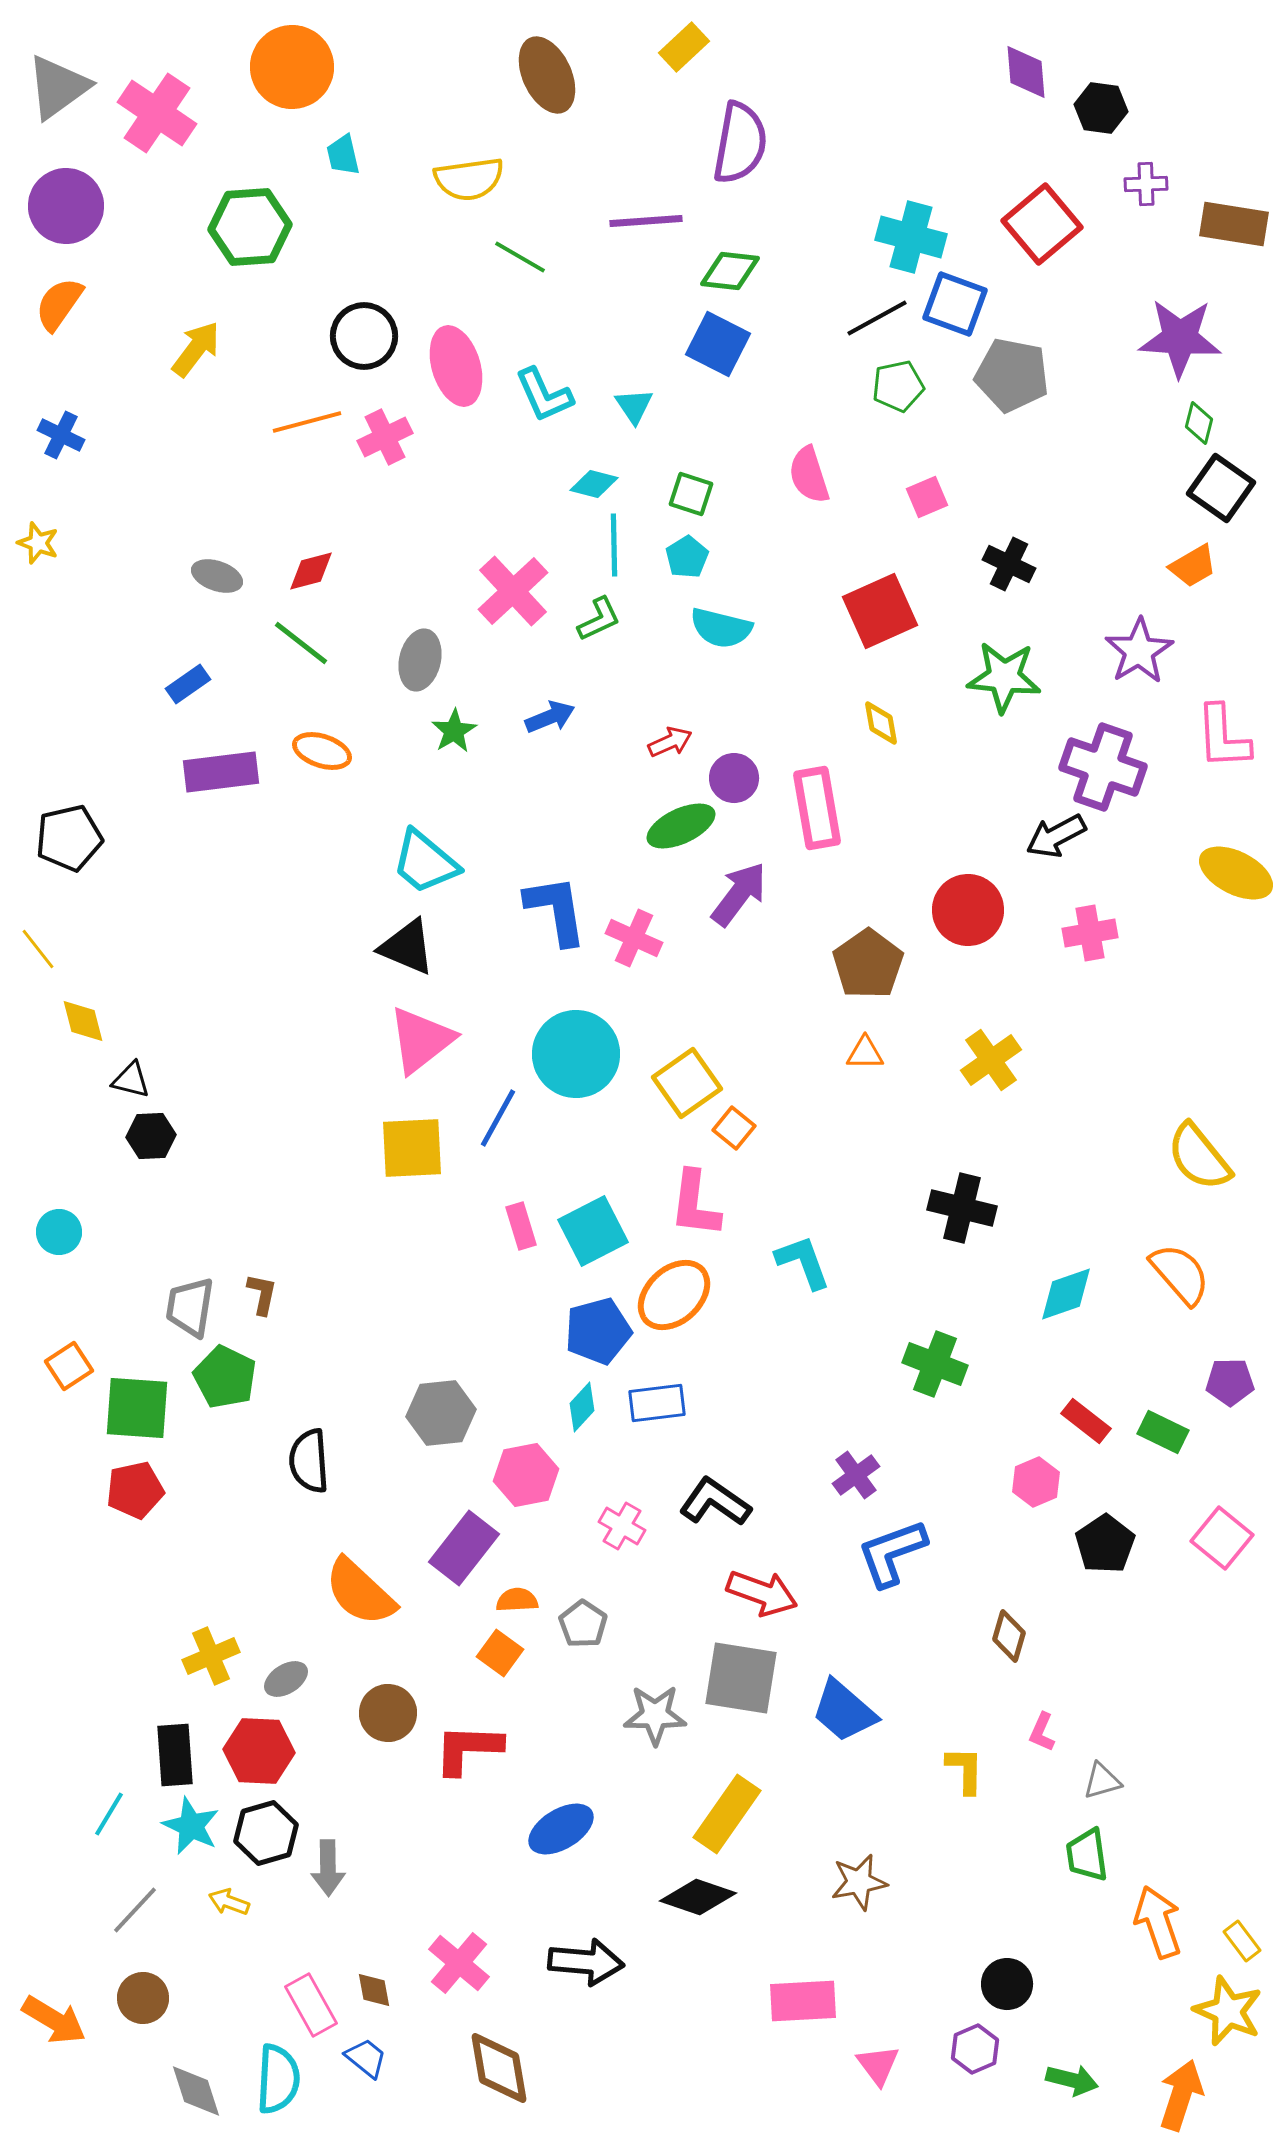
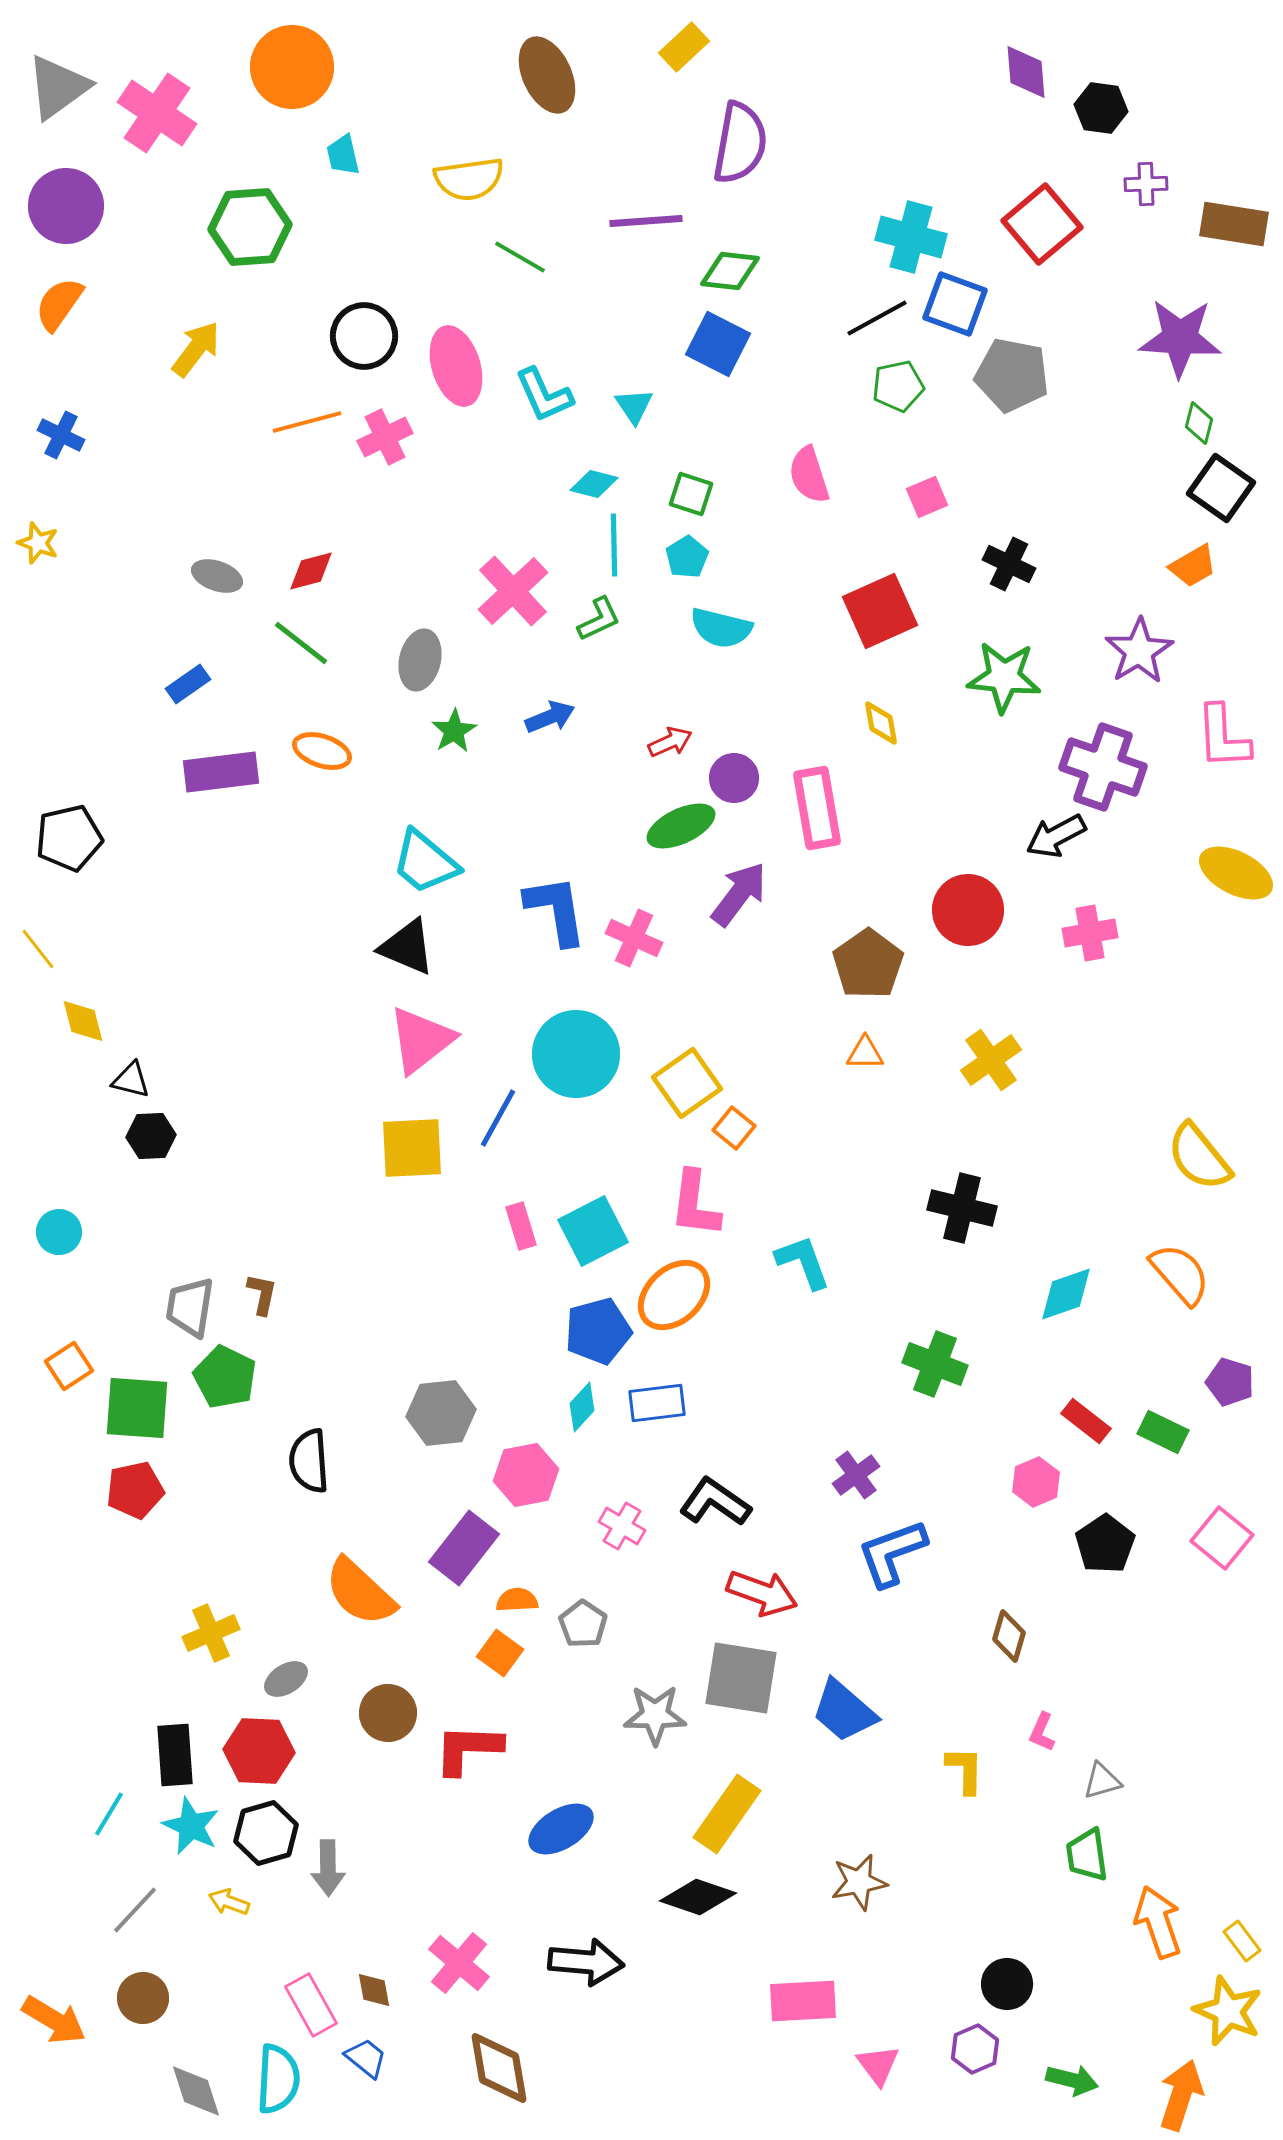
purple pentagon at (1230, 1382): rotated 18 degrees clockwise
yellow cross at (211, 1656): moved 23 px up
